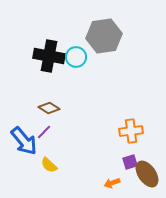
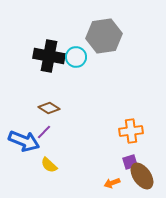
blue arrow: rotated 28 degrees counterclockwise
brown ellipse: moved 5 px left, 2 px down
